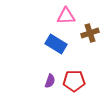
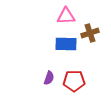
blue rectangle: moved 10 px right; rotated 30 degrees counterclockwise
purple semicircle: moved 1 px left, 3 px up
